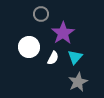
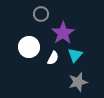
cyan triangle: moved 2 px up
gray star: rotated 12 degrees clockwise
